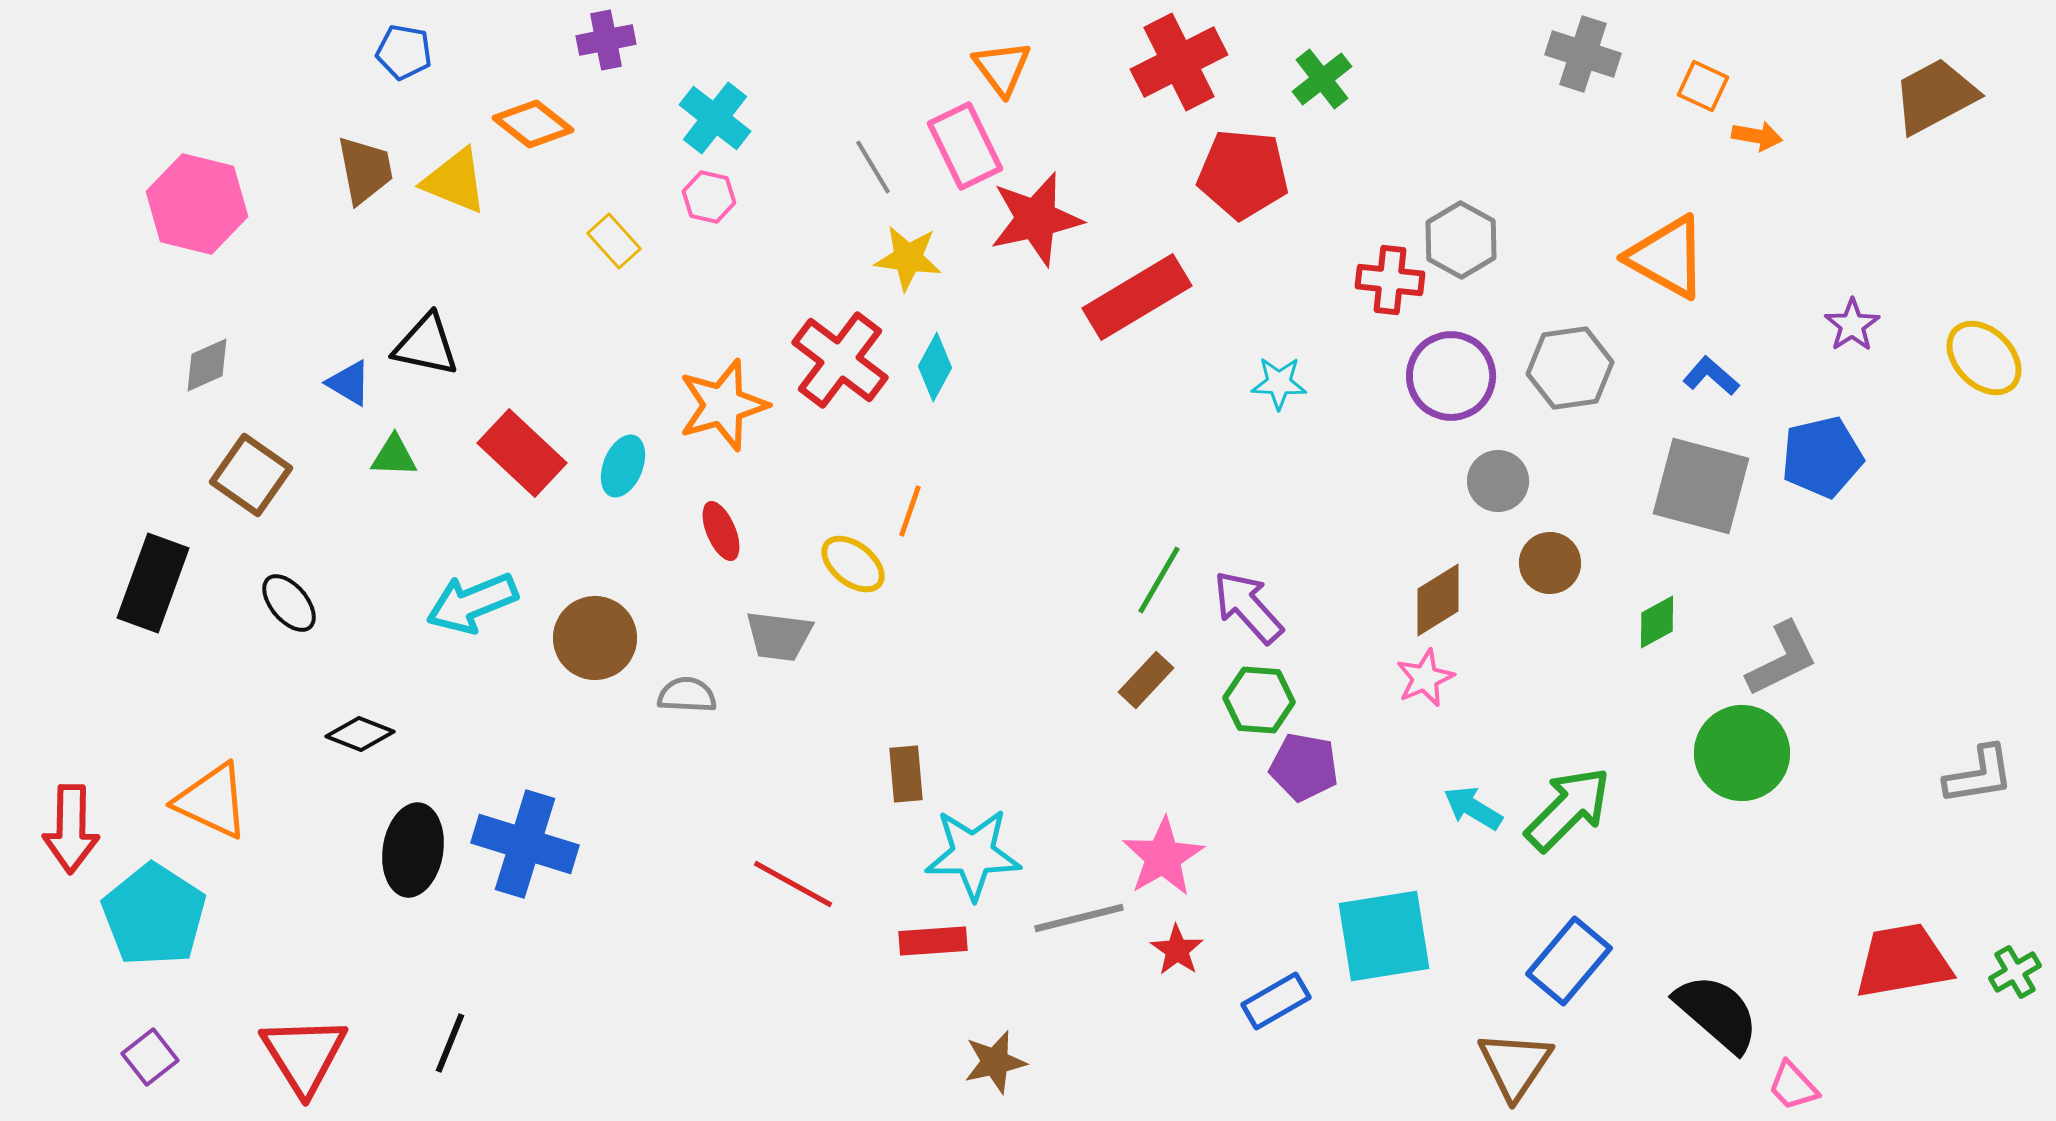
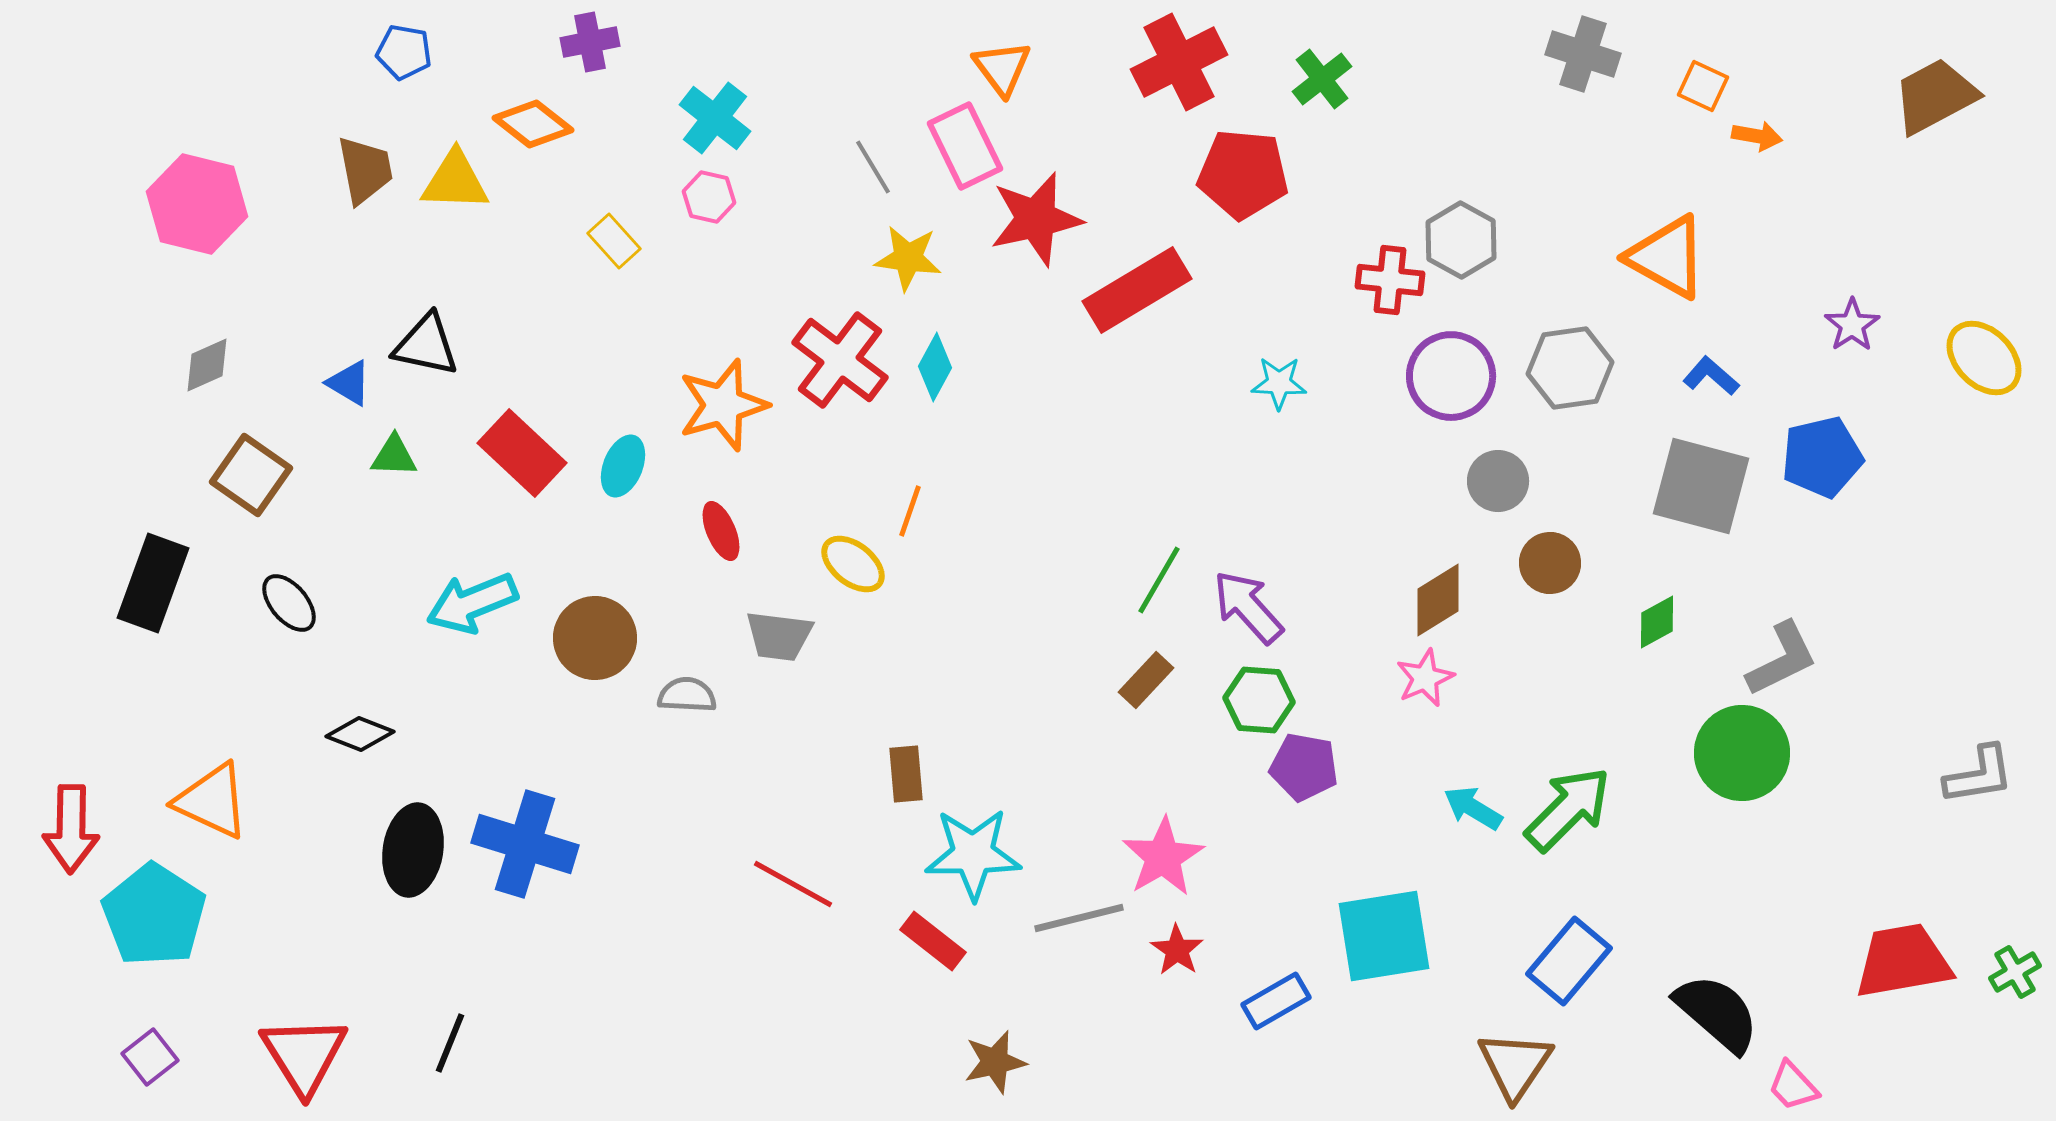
purple cross at (606, 40): moved 16 px left, 2 px down
yellow triangle at (455, 181): rotated 20 degrees counterclockwise
red rectangle at (1137, 297): moved 7 px up
red rectangle at (933, 941): rotated 42 degrees clockwise
